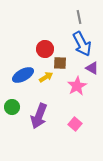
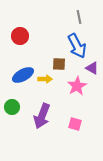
blue arrow: moved 5 px left, 2 px down
red circle: moved 25 px left, 13 px up
brown square: moved 1 px left, 1 px down
yellow arrow: moved 1 px left, 2 px down; rotated 32 degrees clockwise
purple arrow: moved 3 px right
pink square: rotated 24 degrees counterclockwise
